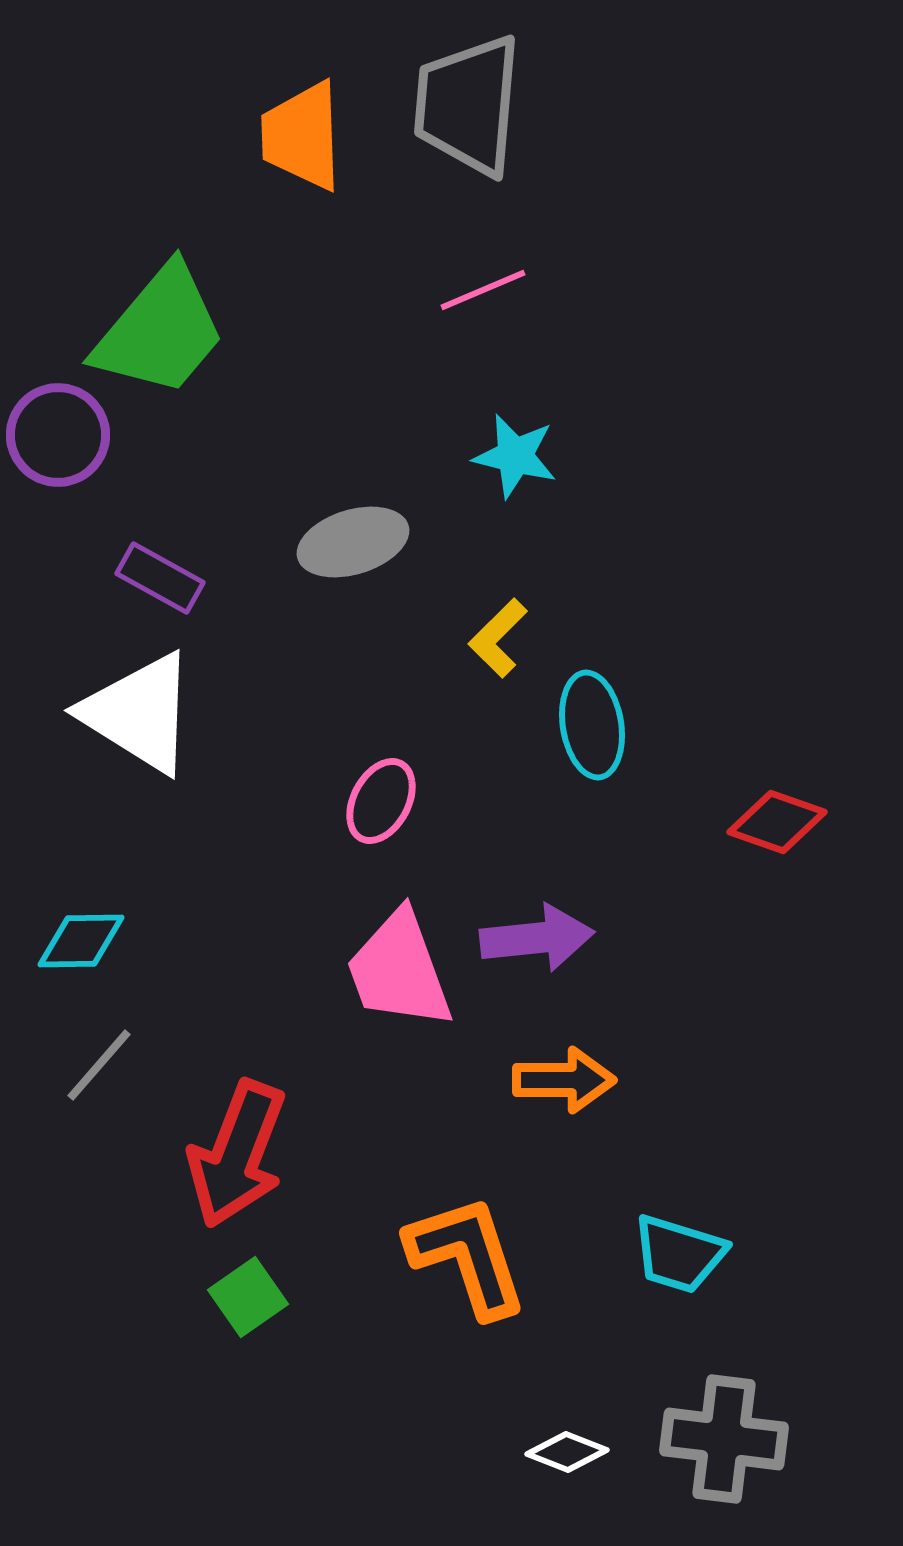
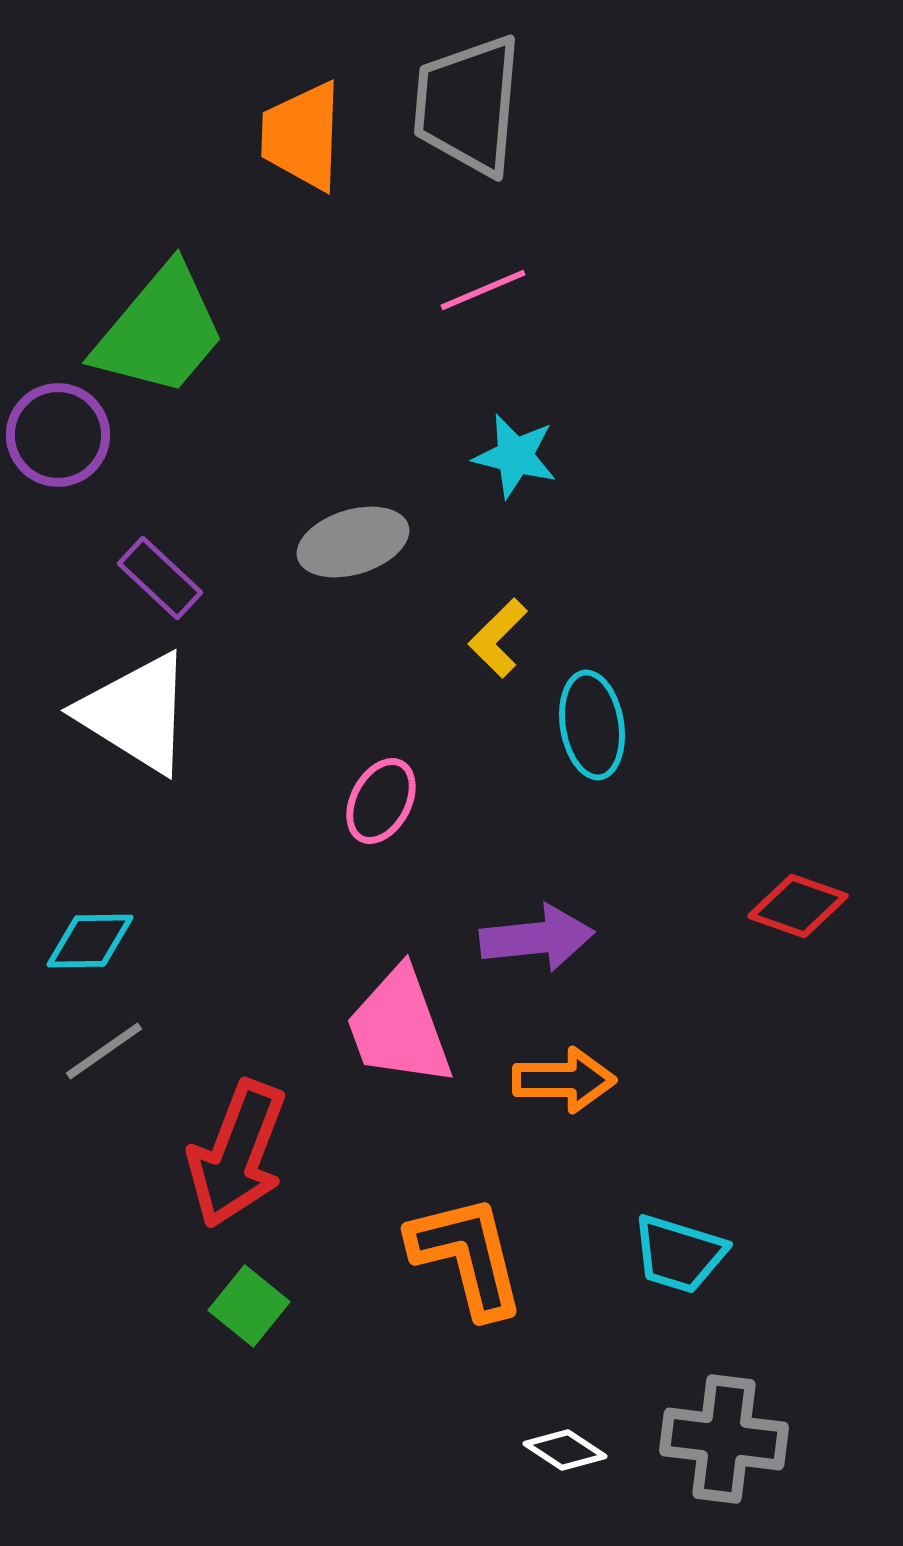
orange trapezoid: rotated 4 degrees clockwise
purple rectangle: rotated 14 degrees clockwise
white triangle: moved 3 px left
red diamond: moved 21 px right, 84 px down
cyan diamond: moved 9 px right
pink trapezoid: moved 57 px down
gray line: moved 5 px right, 14 px up; rotated 14 degrees clockwise
orange L-shape: rotated 4 degrees clockwise
green square: moved 1 px right, 9 px down; rotated 16 degrees counterclockwise
white diamond: moved 2 px left, 2 px up; rotated 12 degrees clockwise
